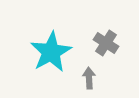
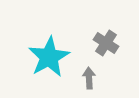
cyan star: moved 2 px left, 5 px down
